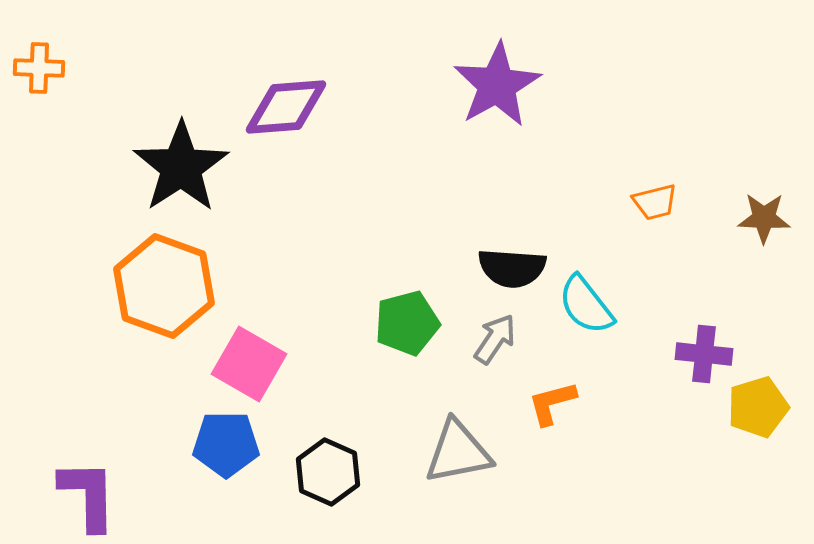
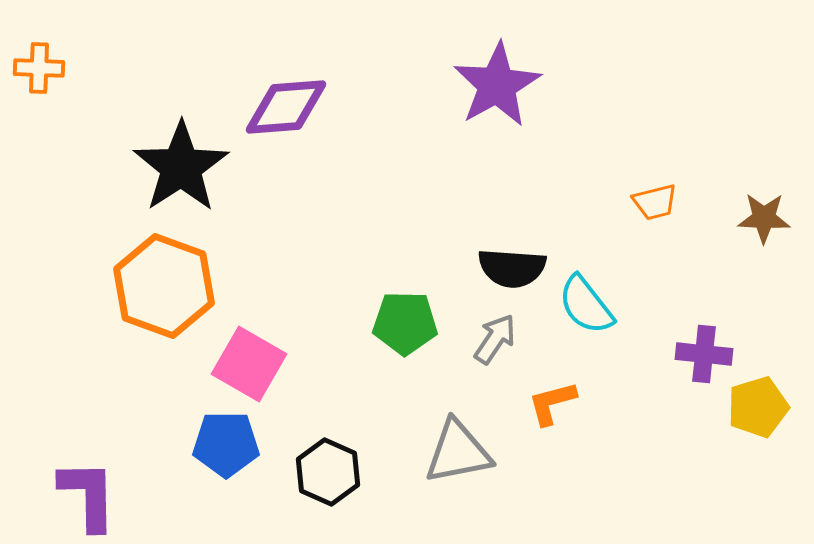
green pentagon: moved 2 px left; rotated 16 degrees clockwise
